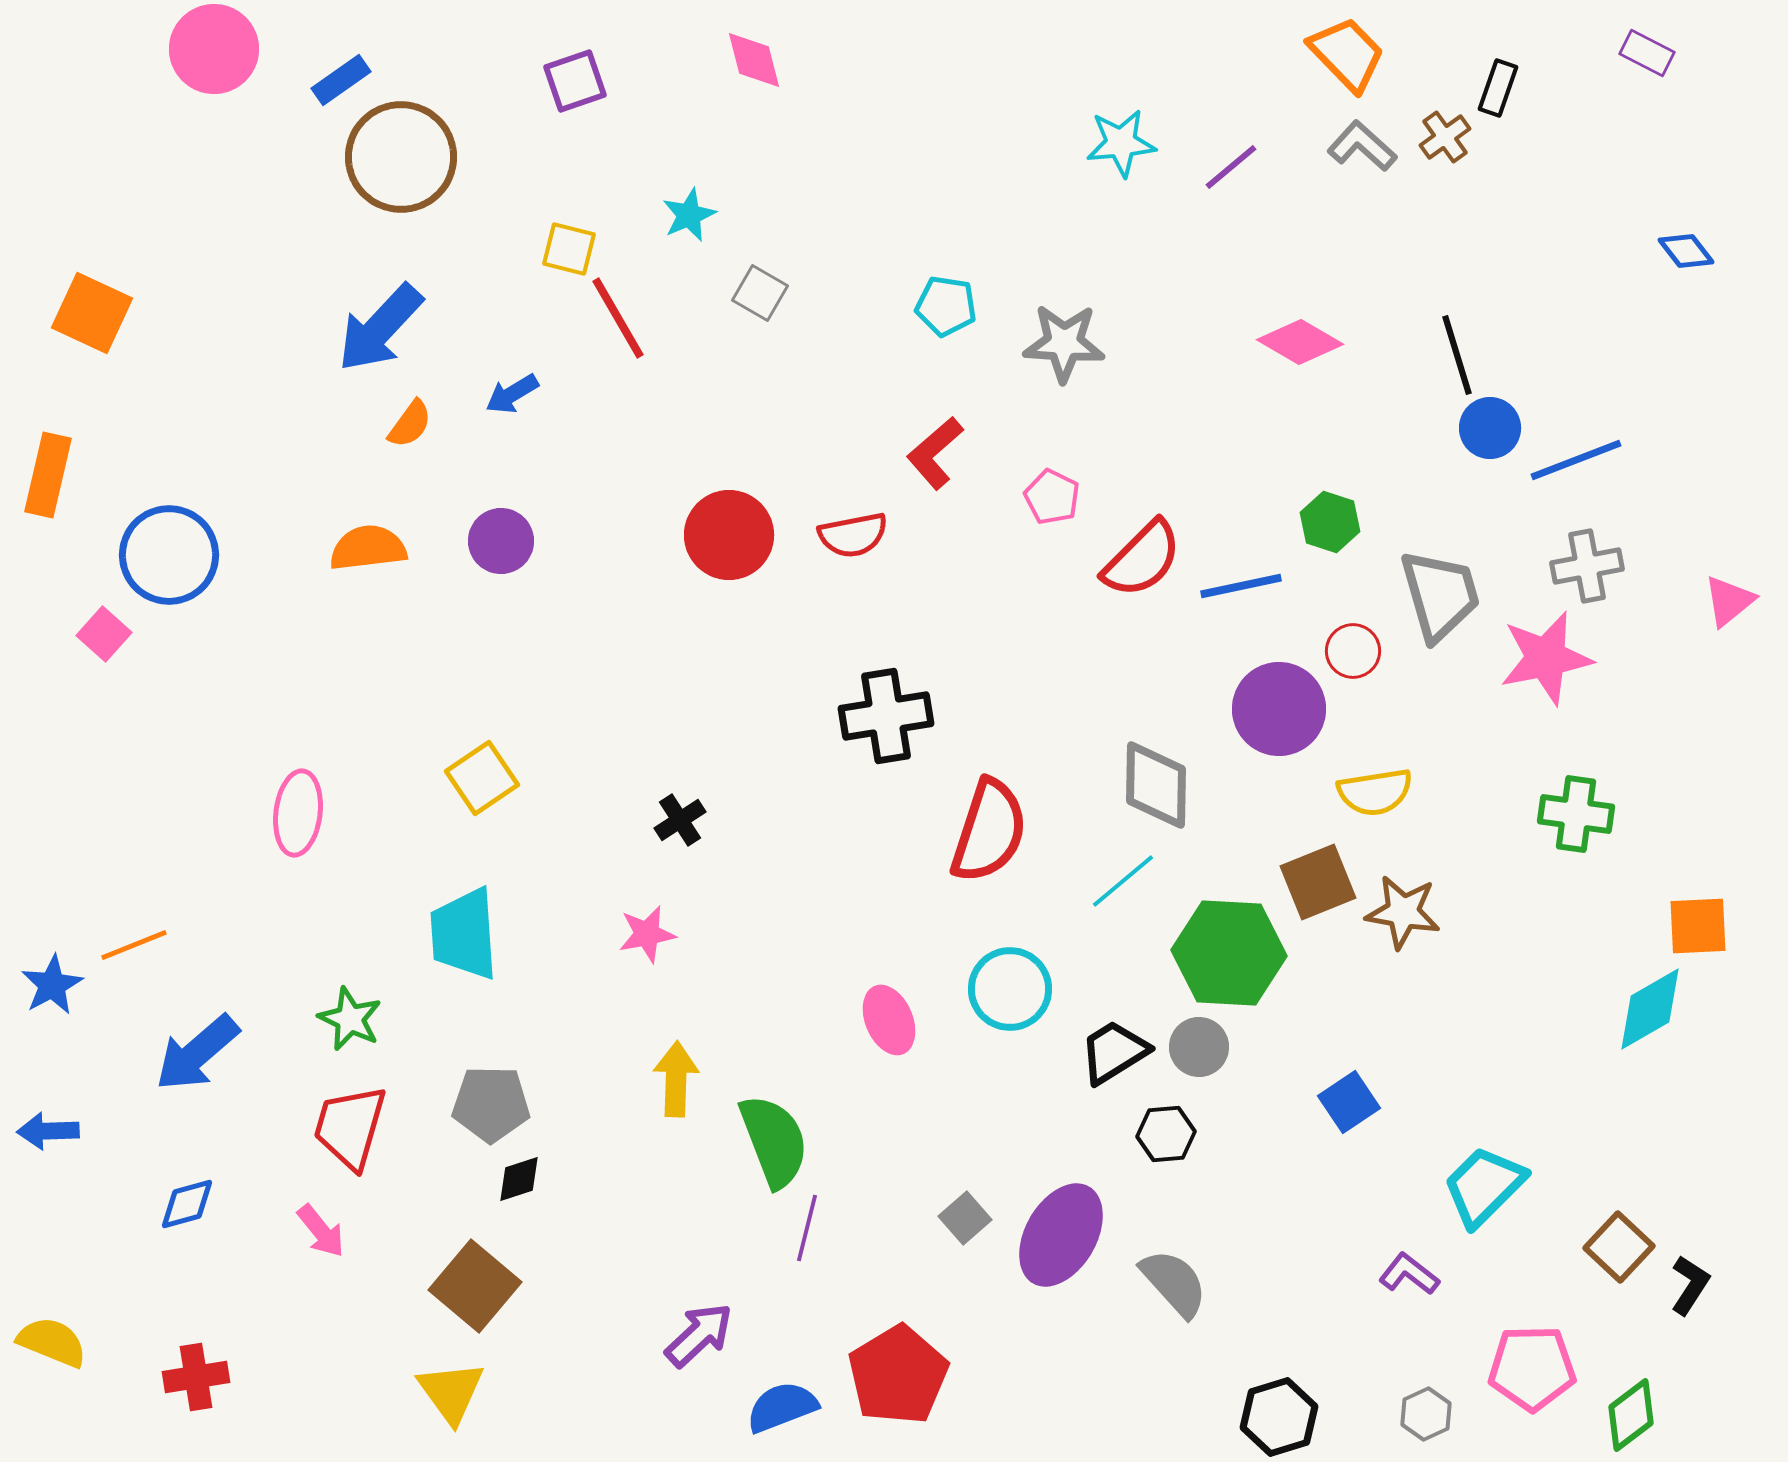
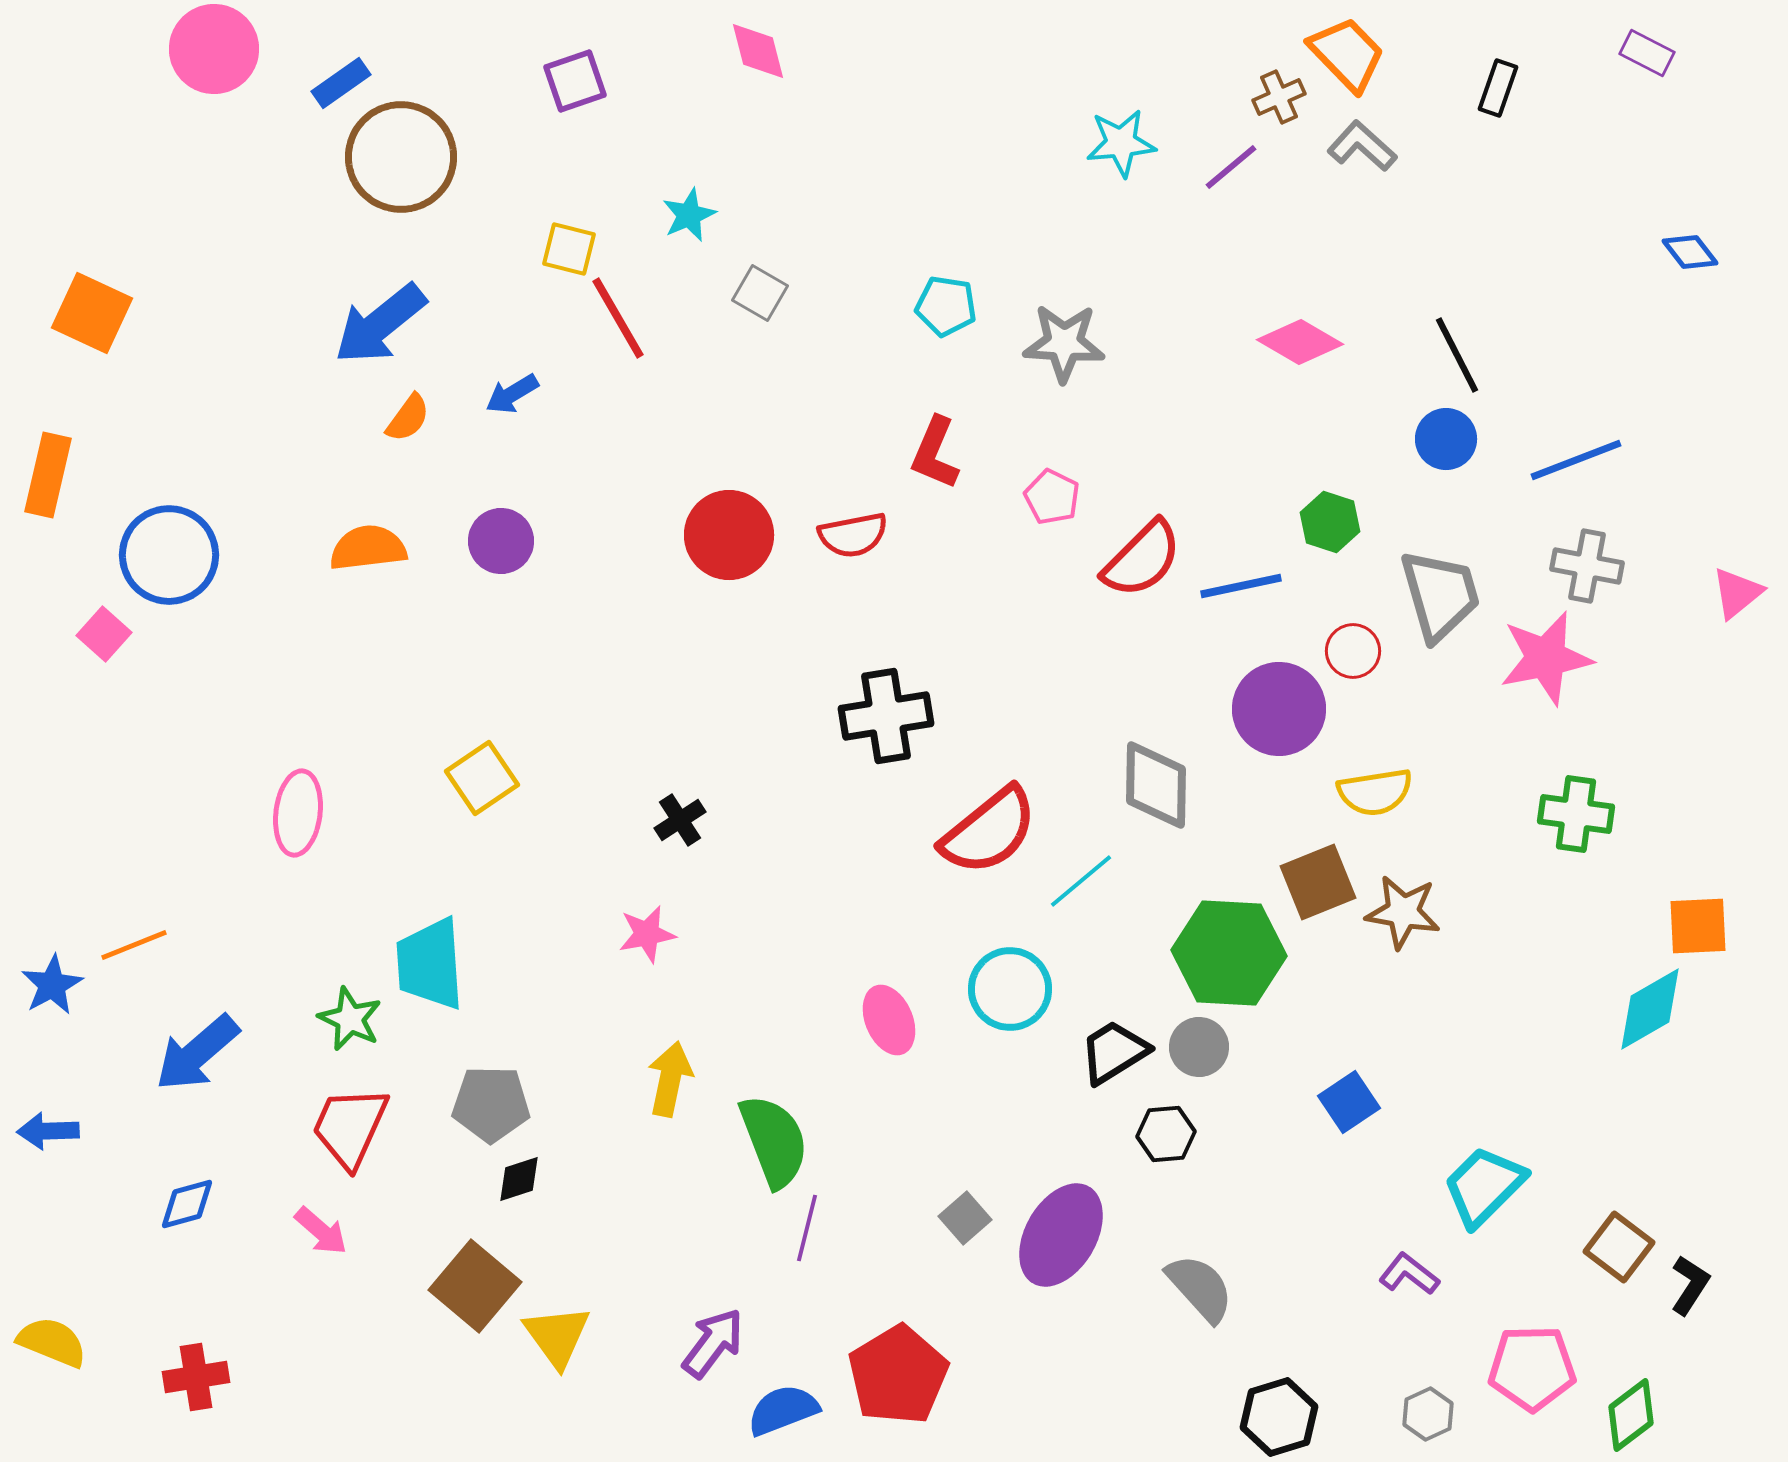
pink diamond at (754, 60): moved 4 px right, 9 px up
blue rectangle at (341, 80): moved 3 px down
brown cross at (1445, 137): moved 166 px left, 40 px up; rotated 12 degrees clockwise
blue diamond at (1686, 251): moved 4 px right, 1 px down
blue arrow at (380, 328): moved 4 px up; rotated 8 degrees clockwise
black line at (1457, 355): rotated 10 degrees counterclockwise
orange semicircle at (410, 424): moved 2 px left, 6 px up
blue circle at (1490, 428): moved 44 px left, 11 px down
red L-shape at (935, 453): rotated 26 degrees counterclockwise
gray cross at (1587, 566): rotated 22 degrees clockwise
pink triangle at (1729, 601): moved 8 px right, 8 px up
red semicircle at (989, 831): rotated 33 degrees clockwise
cyan line at (1123, 881): moved 42 px left
cyan trapezoid at (464, 934): moved 34 px left, 30 px down
yellow arrow at (676, 1079): moved 6 px left; rotated 10 degrees clockwise
red trapezoid at (350, 1127): rotated 8 degrees clockwise
pink arrow at (321, 1231): rotated 10 degrees counterclockwise
brown square at (1619, 1247): rotated 6 degrees counterclockwise
gray semicircle at (1174, 1283): moved 26 px right, 5 px down
purple arrow at (699, 1335): moved 14 px right, 8 px down; rotated 10 degrees counterclockwise
yellow triangle at (451, 1392): moved 106 px right, 56 px up
blue semicircle at (782, 1407): moved 1 px right, 3 px down
gray hexagon at (1426, 1414): moved 2 px right
